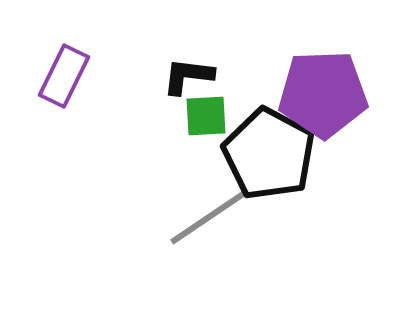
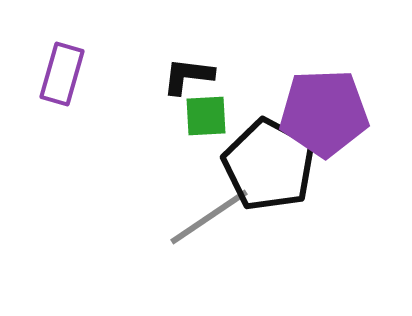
purple rectangle: moved 2 px left, 2 px up; rotated 10 degrees counterclockwise
purple pentagon: moved 1 px right, 19 px down
black pentagon: moved 11 px down
